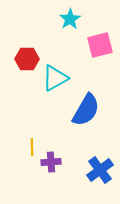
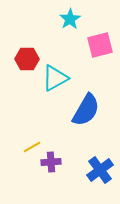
yellow line: rotated 60 degrees clockwise
